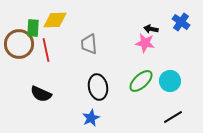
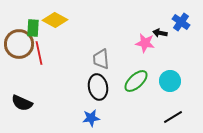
yellow diamond: rotated 30 degrees clockwise
black arrow: moved 9 px right, 4 px down
gray trapezoid: moved 12 px right, 15 px down
red line: moved 7 px left, 3 px down
green ellipse: moved 5 px left
black semicircle: moved 19 px left, 9 px down
blue star: rotated 18 degrees clockwise
